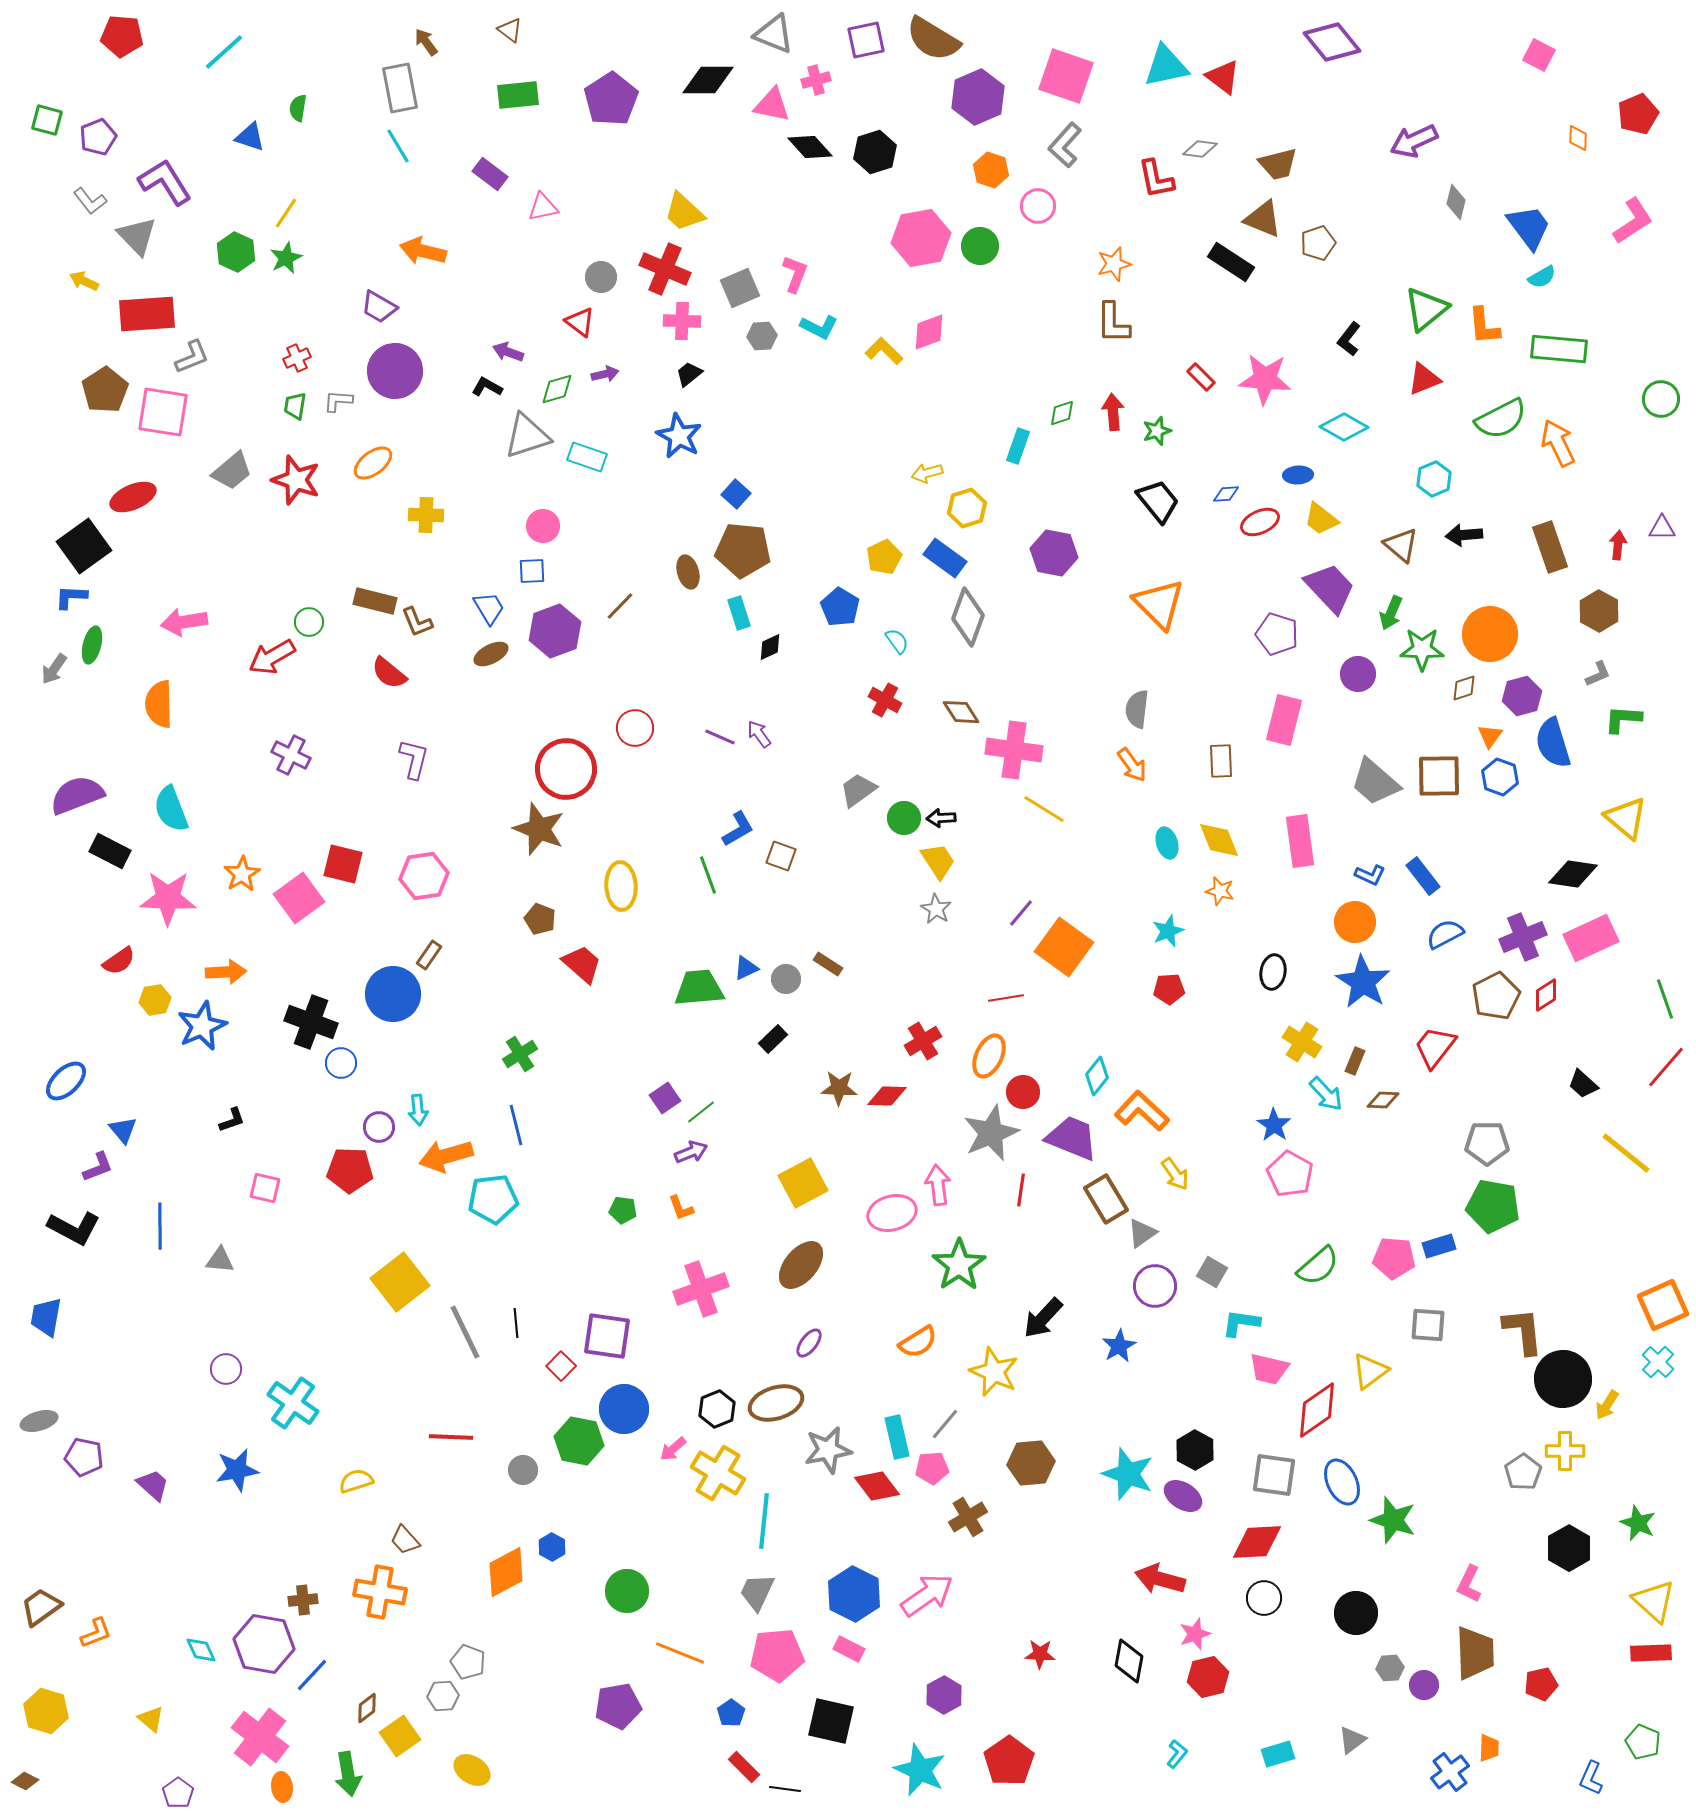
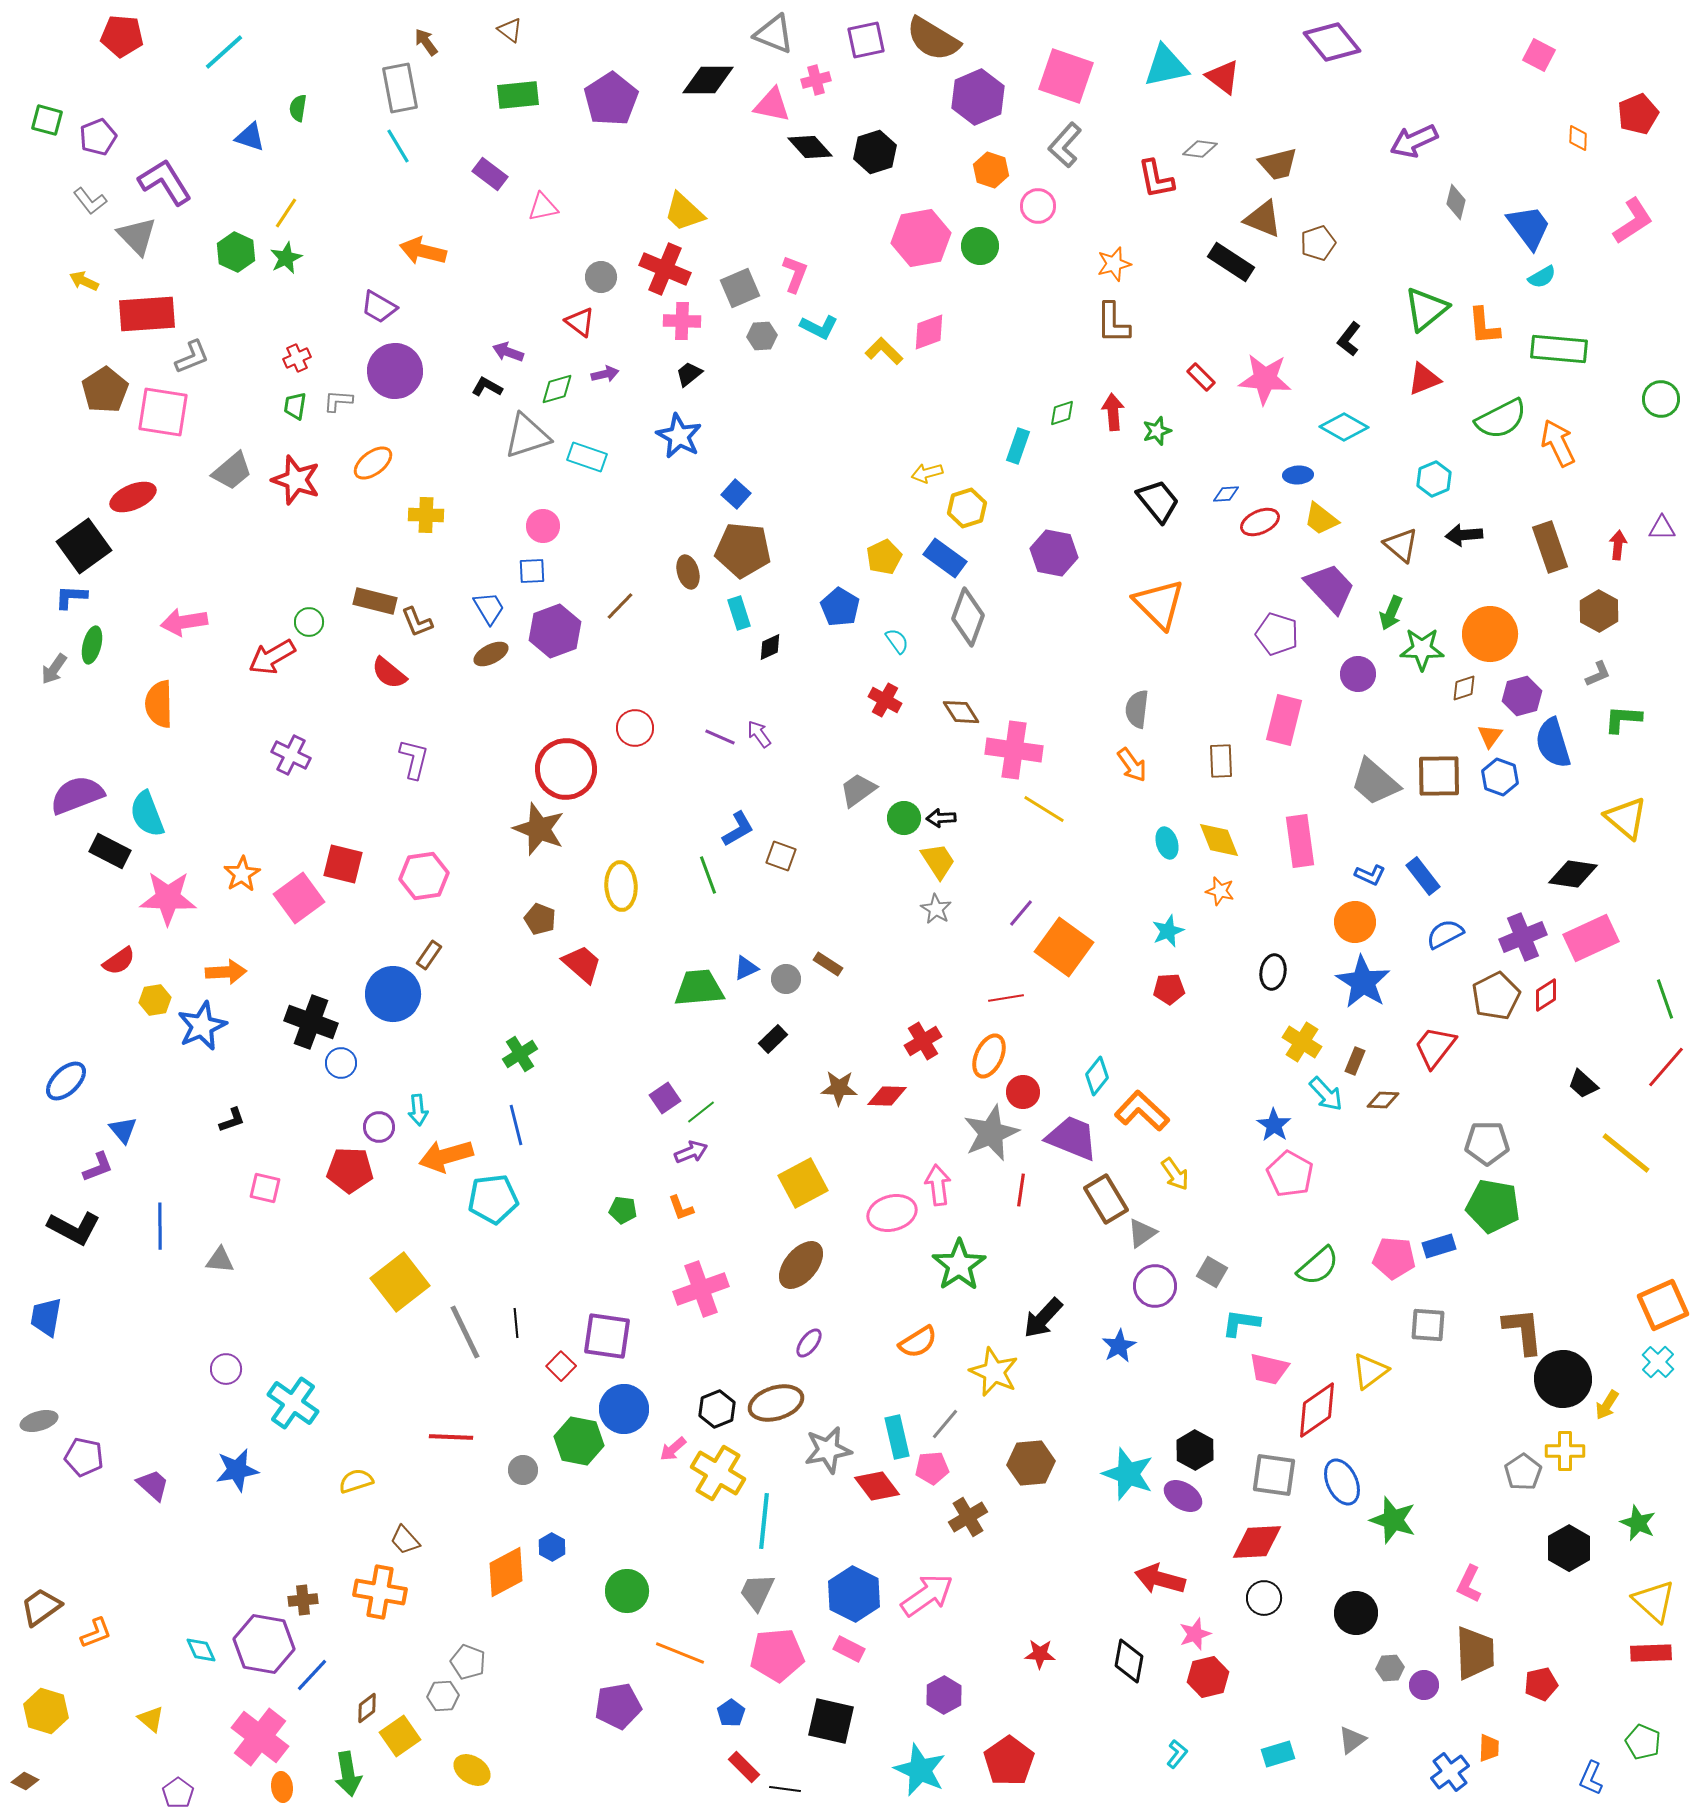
cyan semicircle at (171, 809): moved 24 px left, 5 px down
